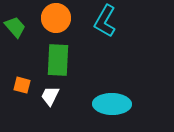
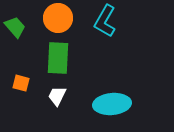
orange circle: moved 2 px right
green rectangle: moved 2 px up
orange square: moved 1 px left, 2 px up
white trapezoid: moved 7 px right
cyan ellipse: rotated 6 degrees counterclockwise
